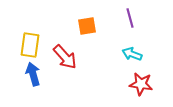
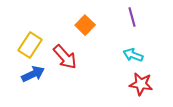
purple line: moved 2 px right, 1 px up
orange square: moved 2 px left, 1 px up; rotated 36 degrees counterclockwise
yellow rectangle: rotated 25 degrees clockwise
cyan arrow: moved 1 px right, 1 px down
blue arrow: rotated 80 degrees clockwise
